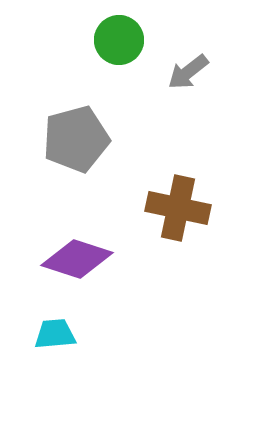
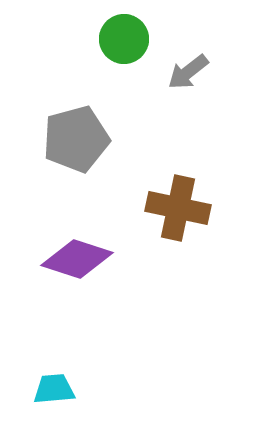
green circle: moved 5 px right, 1 px up
cyan trapezoid: moved 1 px left, 55 px down
